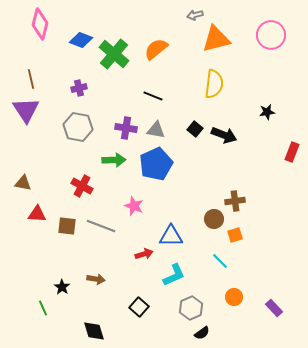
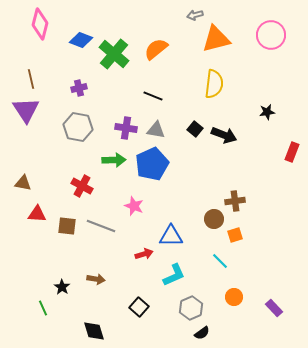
blue pentagon at (156, 164): moved 4 px left
